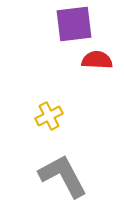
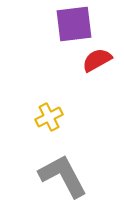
red semicircle: rotated 32 degrees counterclockwise
yellow cross: moved 1 px down
